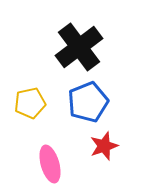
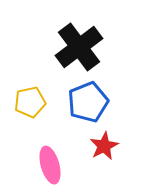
yellow pentagon: moved 1 px up
red star: rotated 8 degrees counterclockwise
pink ellipse: moved 1 px down
